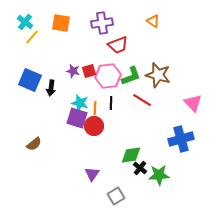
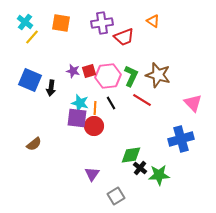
red trapezoid: moved 6 px right, 8 px up
green L-shape: rotated 45 degrees counterclockwise
black line: rotated 32 degrees counterclockwise
purple square: rotated 10 degrees counterclockwise
